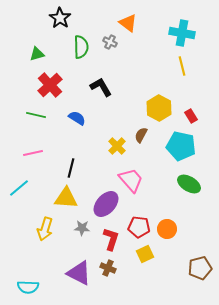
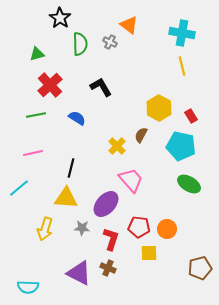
orange triangle: moved 1 px right, 2 px down
green semicircle: moved 1 px left, 3 px up
green line: rotated 24 degrees counterclockwise
yellow square: moved 4 px right, 1 px up; rotated 24 degrees clockwise
